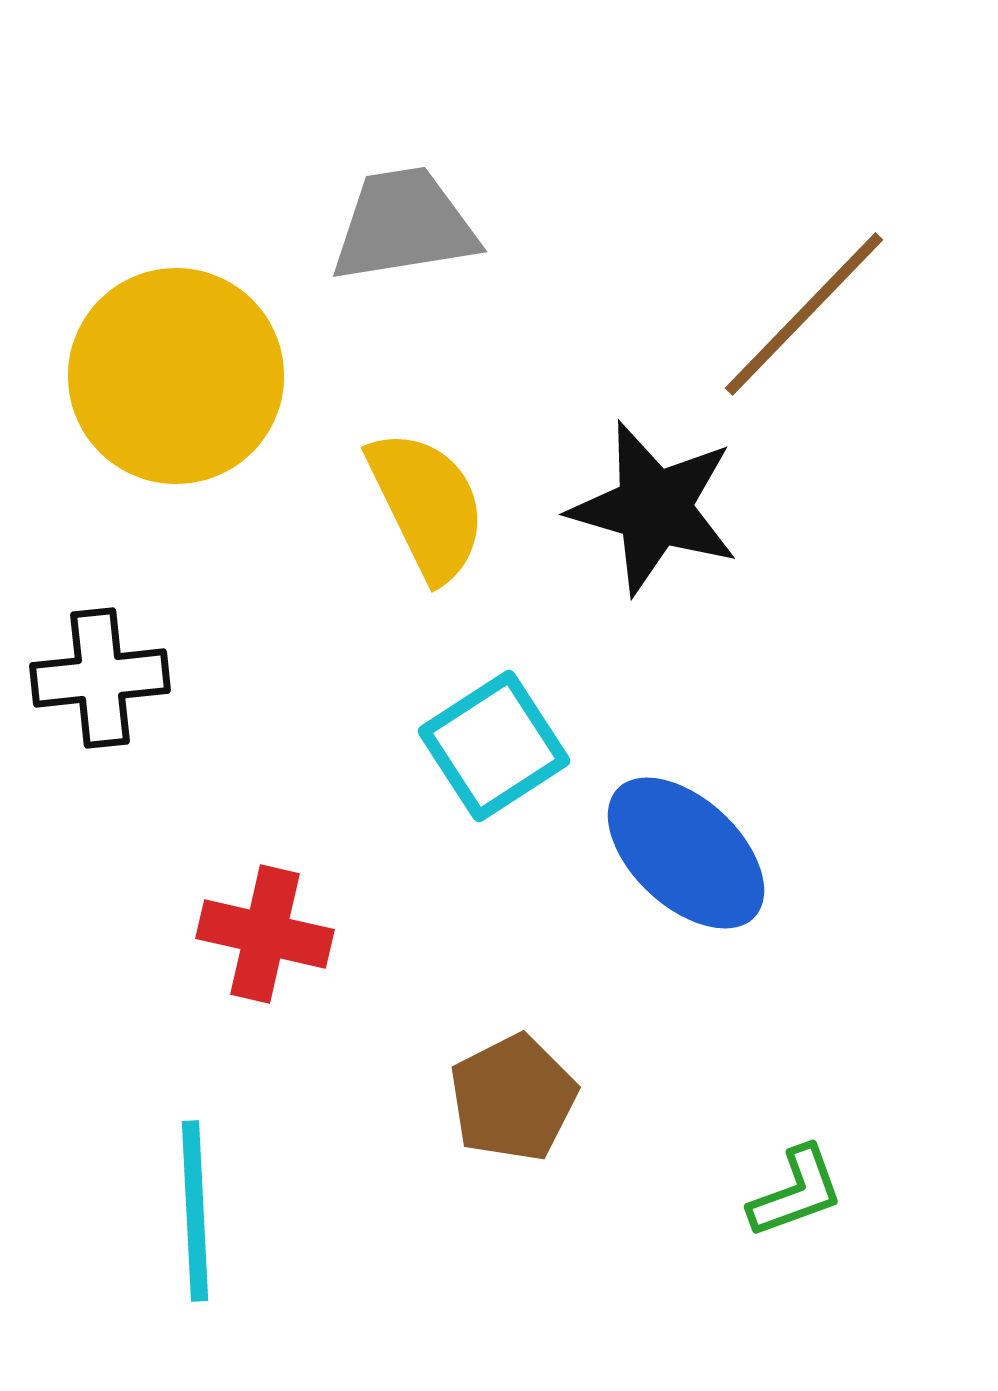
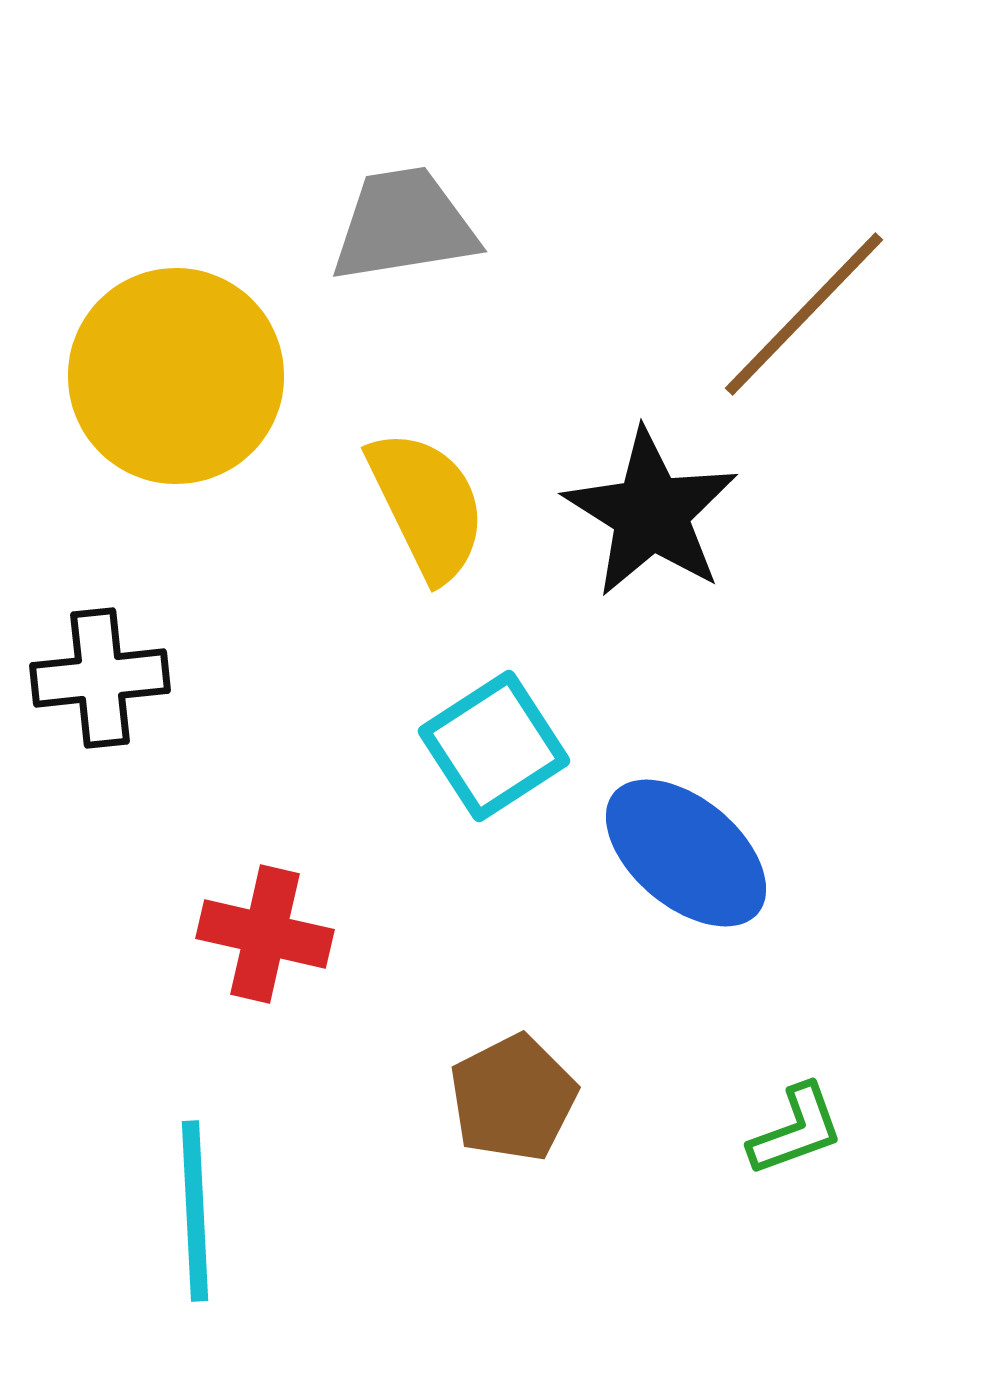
black star: moved 3 px left, 5 px down; rotated 16 degrees clockwise
blue ellipse: rotated 3 degrees counterclockwise
green L-shape: moved 62 px up
